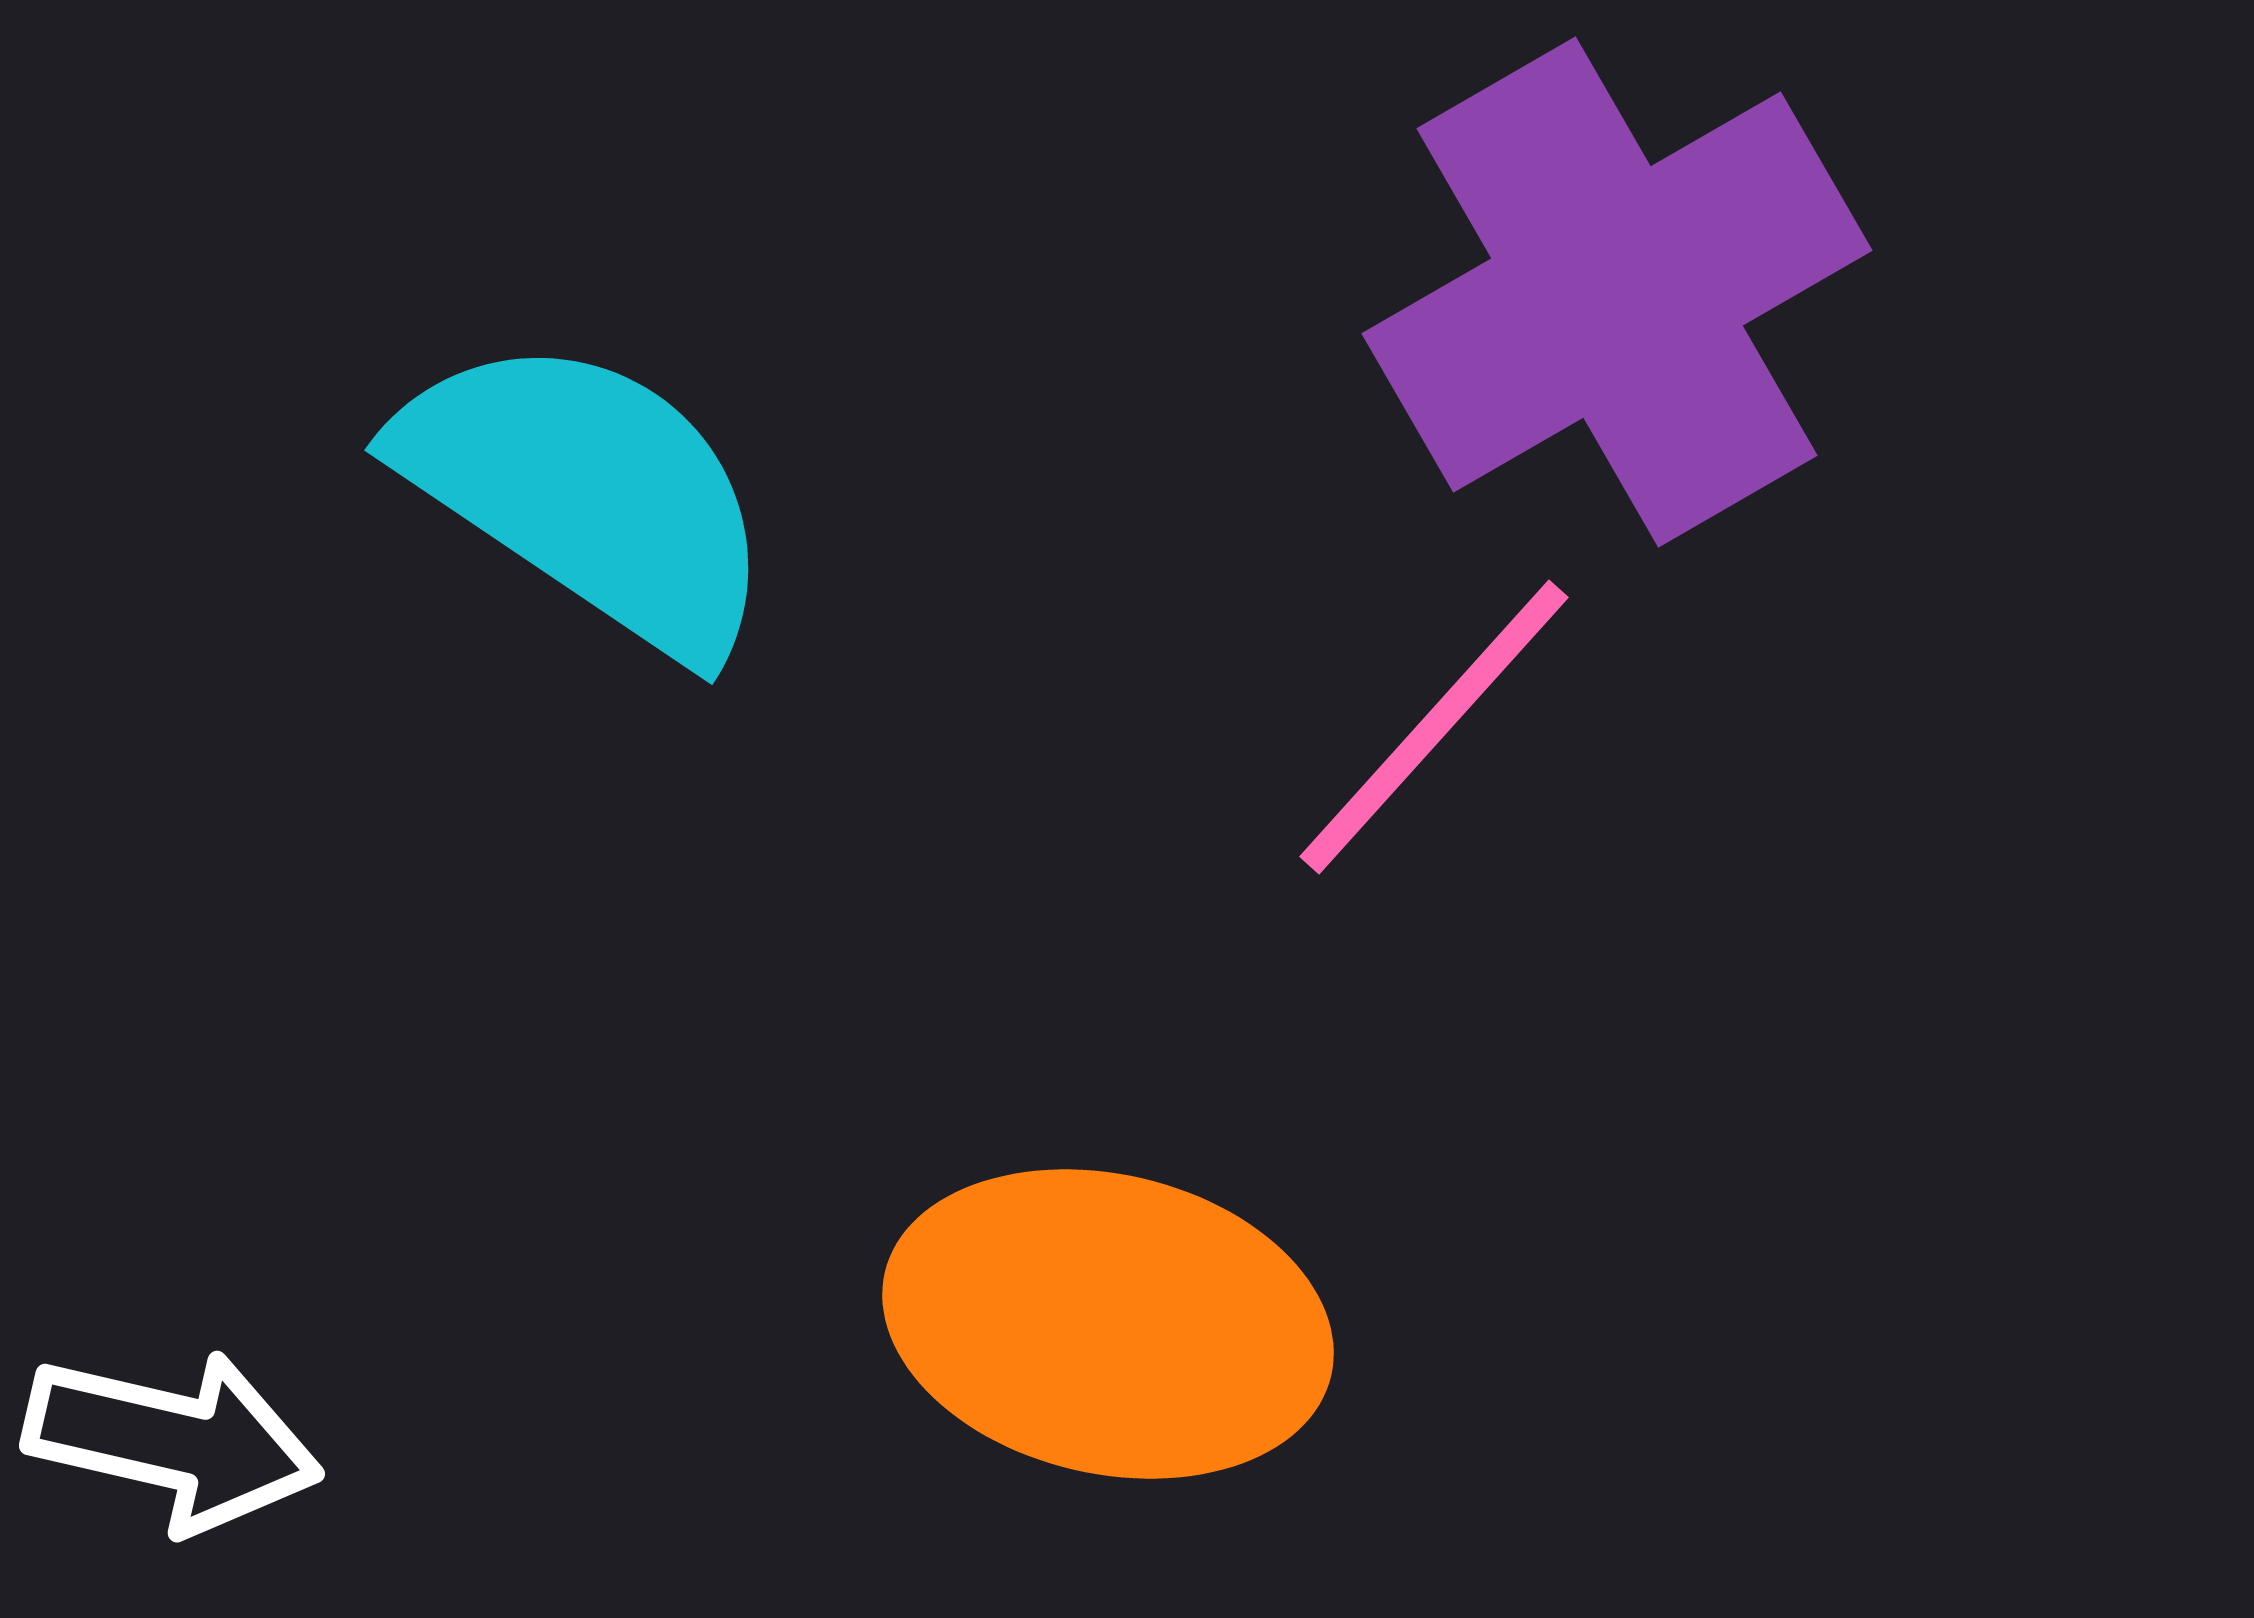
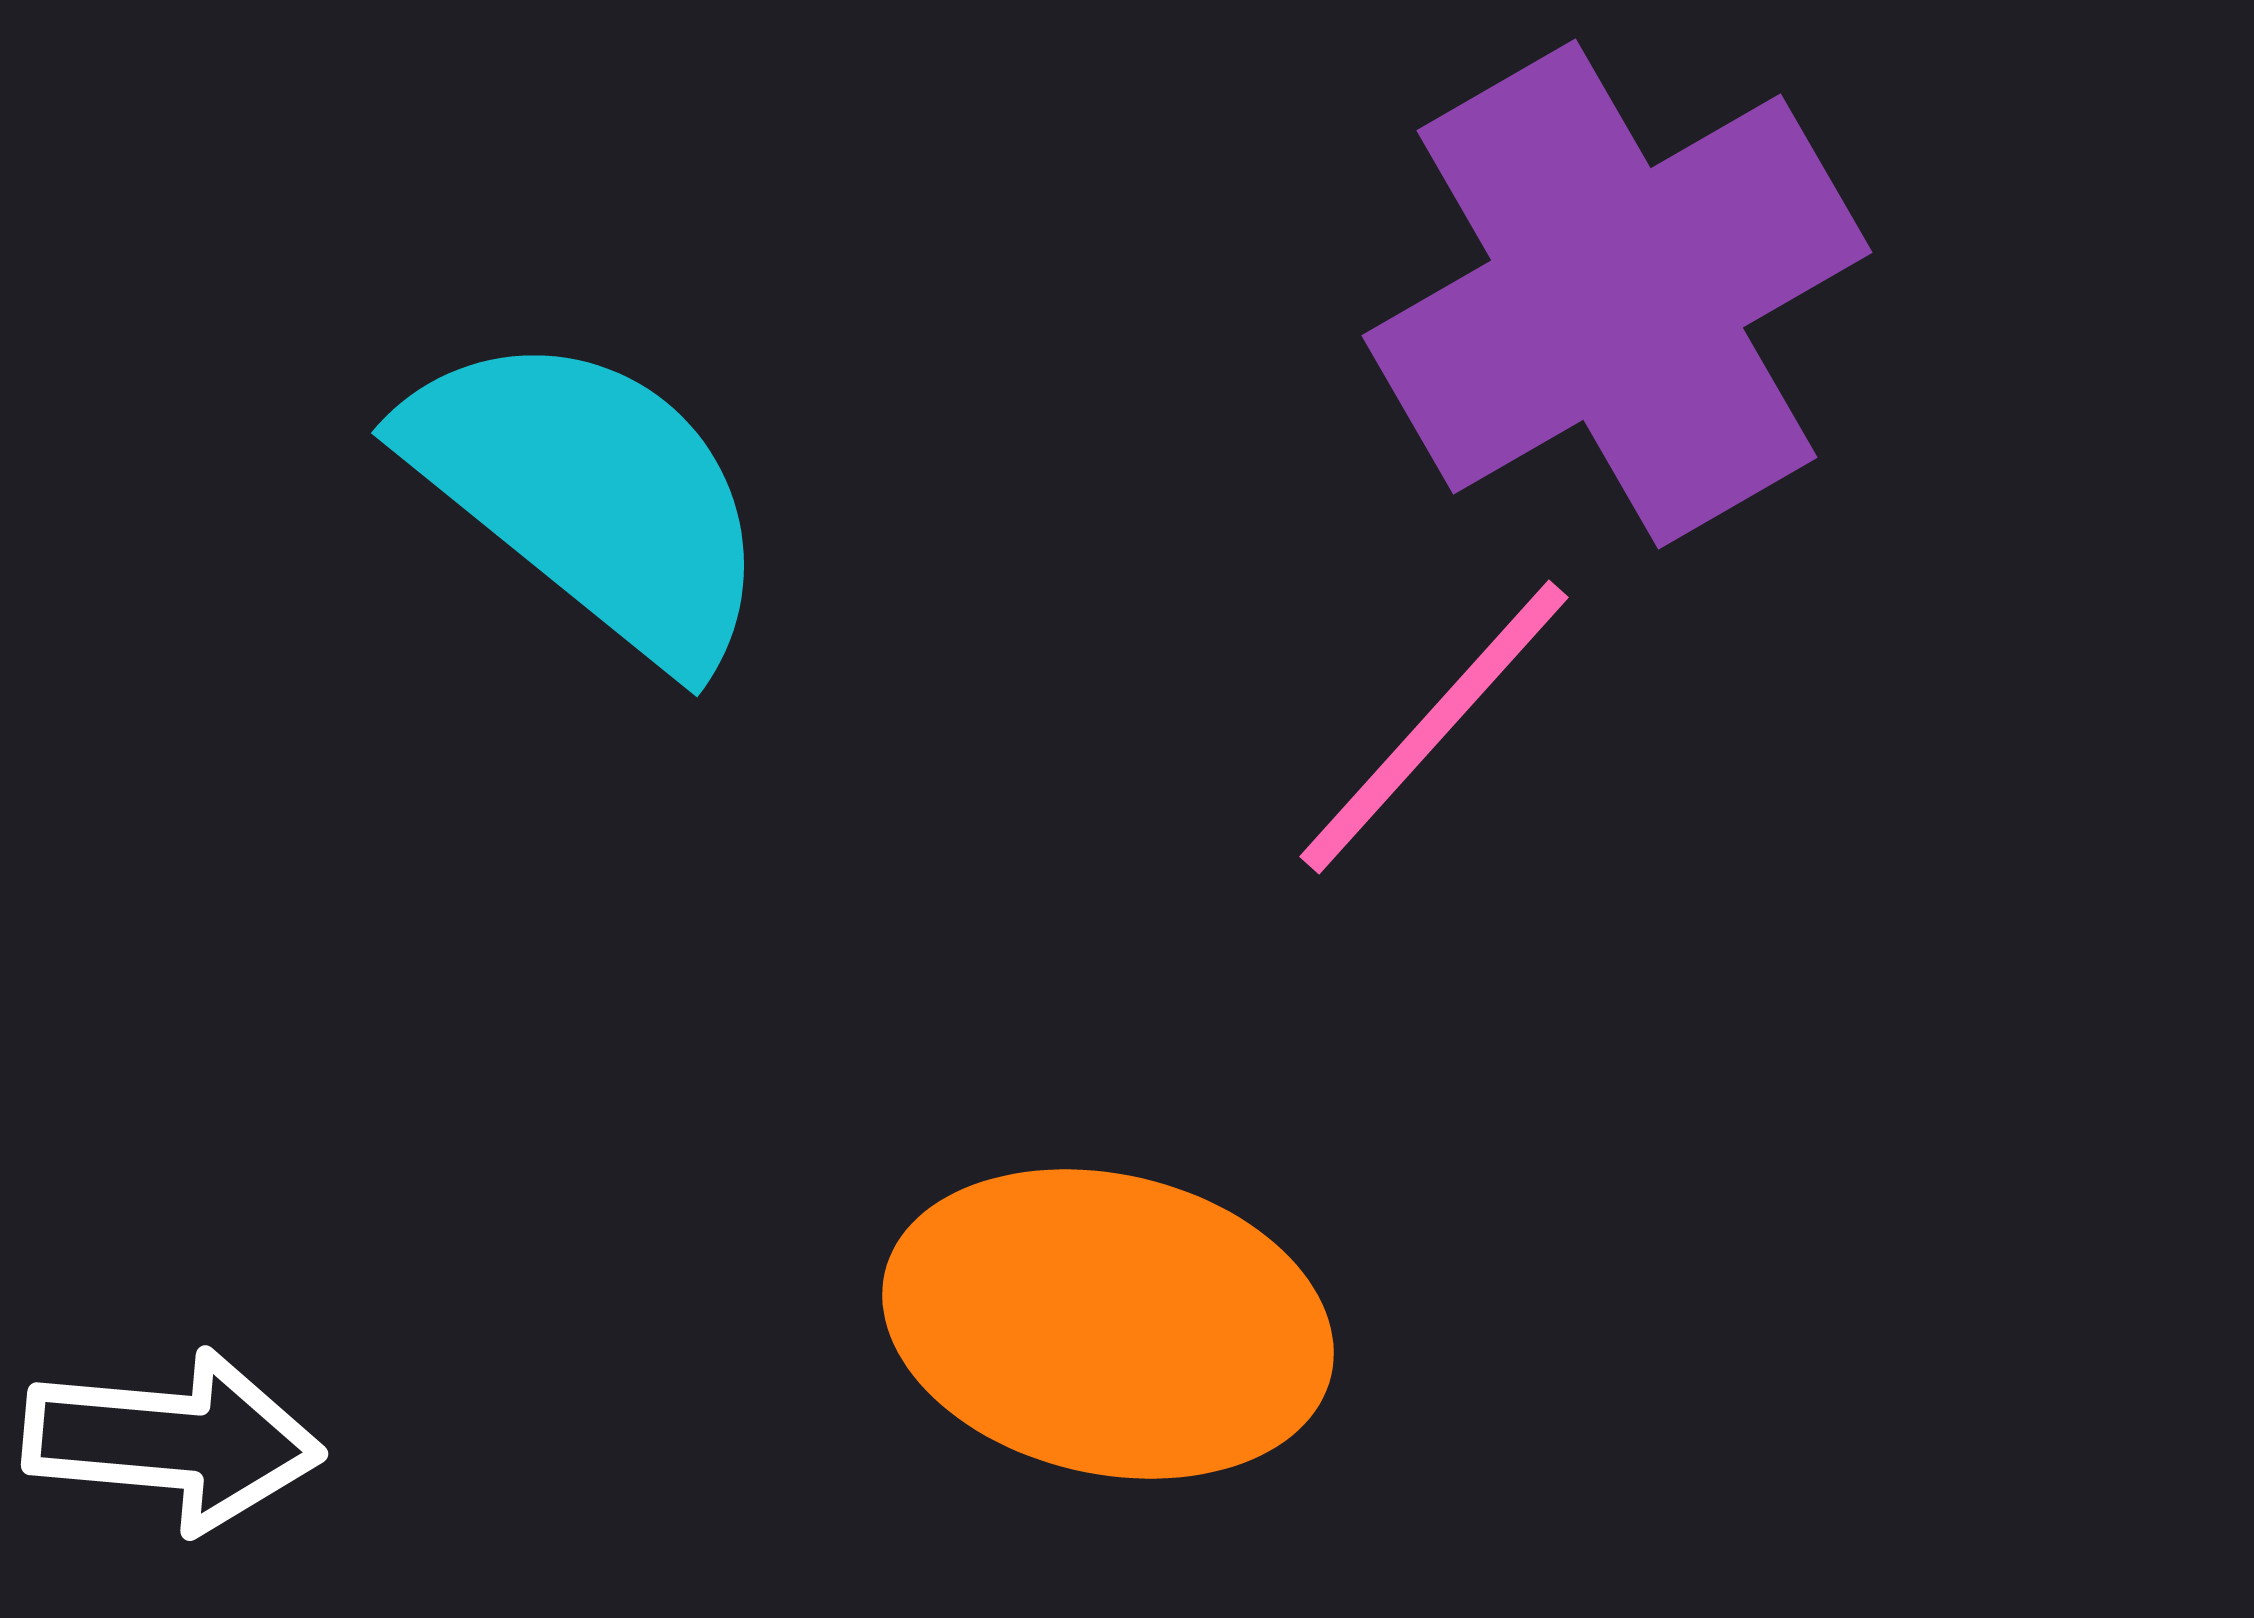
purple cross: moved 2 px down
cyan semicircle: moved 2 px right, 2 px down; rotated 5 degrees clockwise
white arrow: rotated 8 degrees counterclockwise
